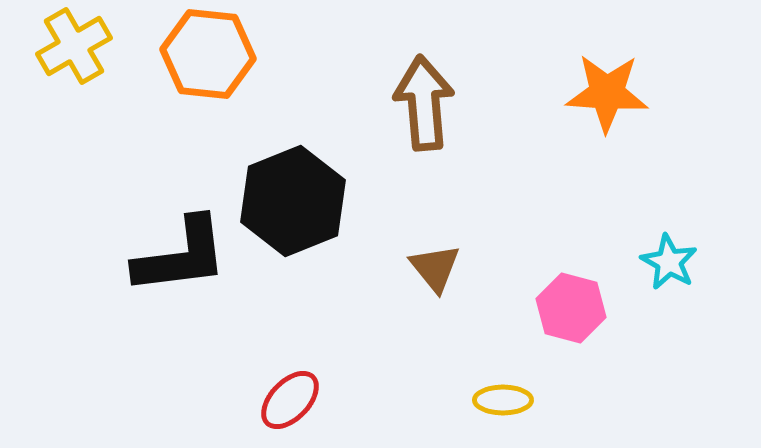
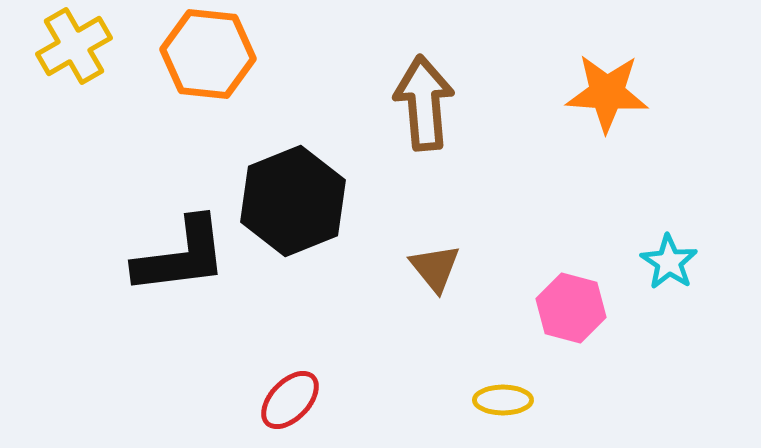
cyan star: rotated 4 degrees clockwise
